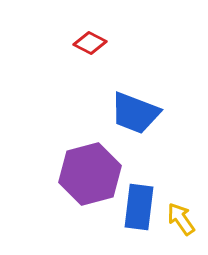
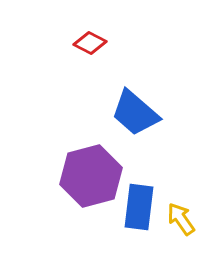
blue trapezoid: rotated 20 degrees clockwise
purple hexagon: moved 1 px right, 2 px down
